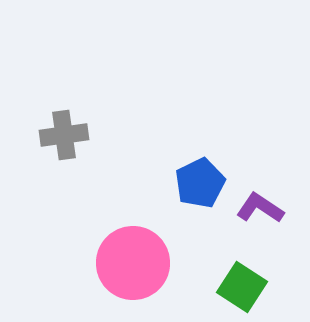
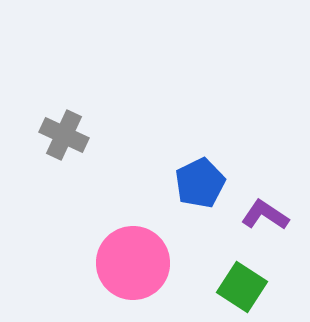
gray cross: rotated 33 degrees clockwise
purple L-shape: moved 5 px right, 7 px down
